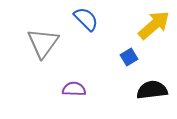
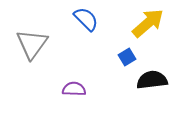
yellow arrow: moved 6 px left, 2 px up
gray triangle: moved 11 px left, 1 px down
blue square: moved 2 px left
black semicircle: moved 10 px up
